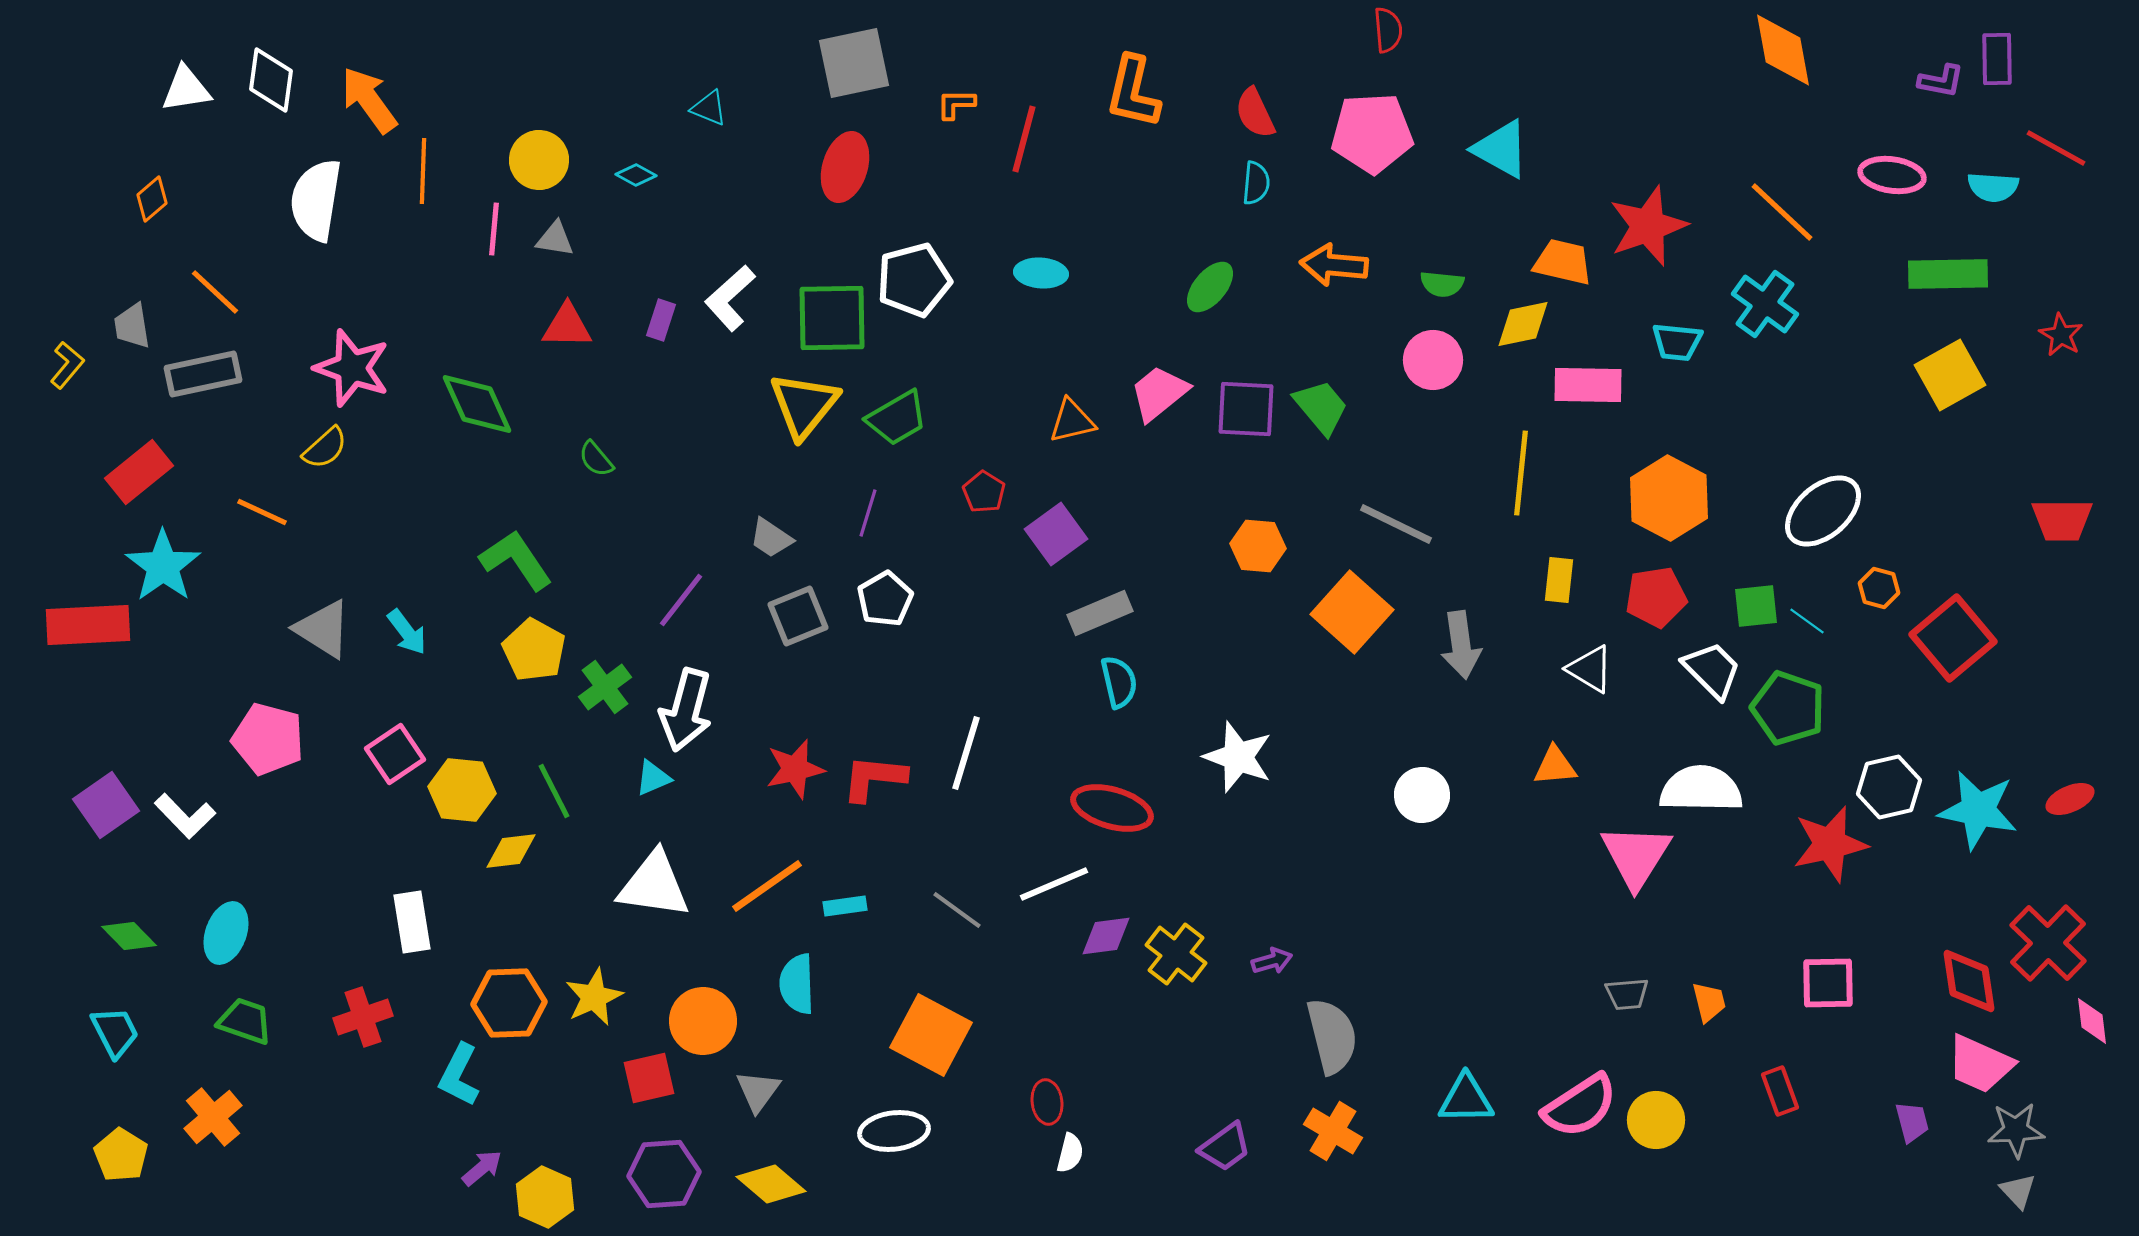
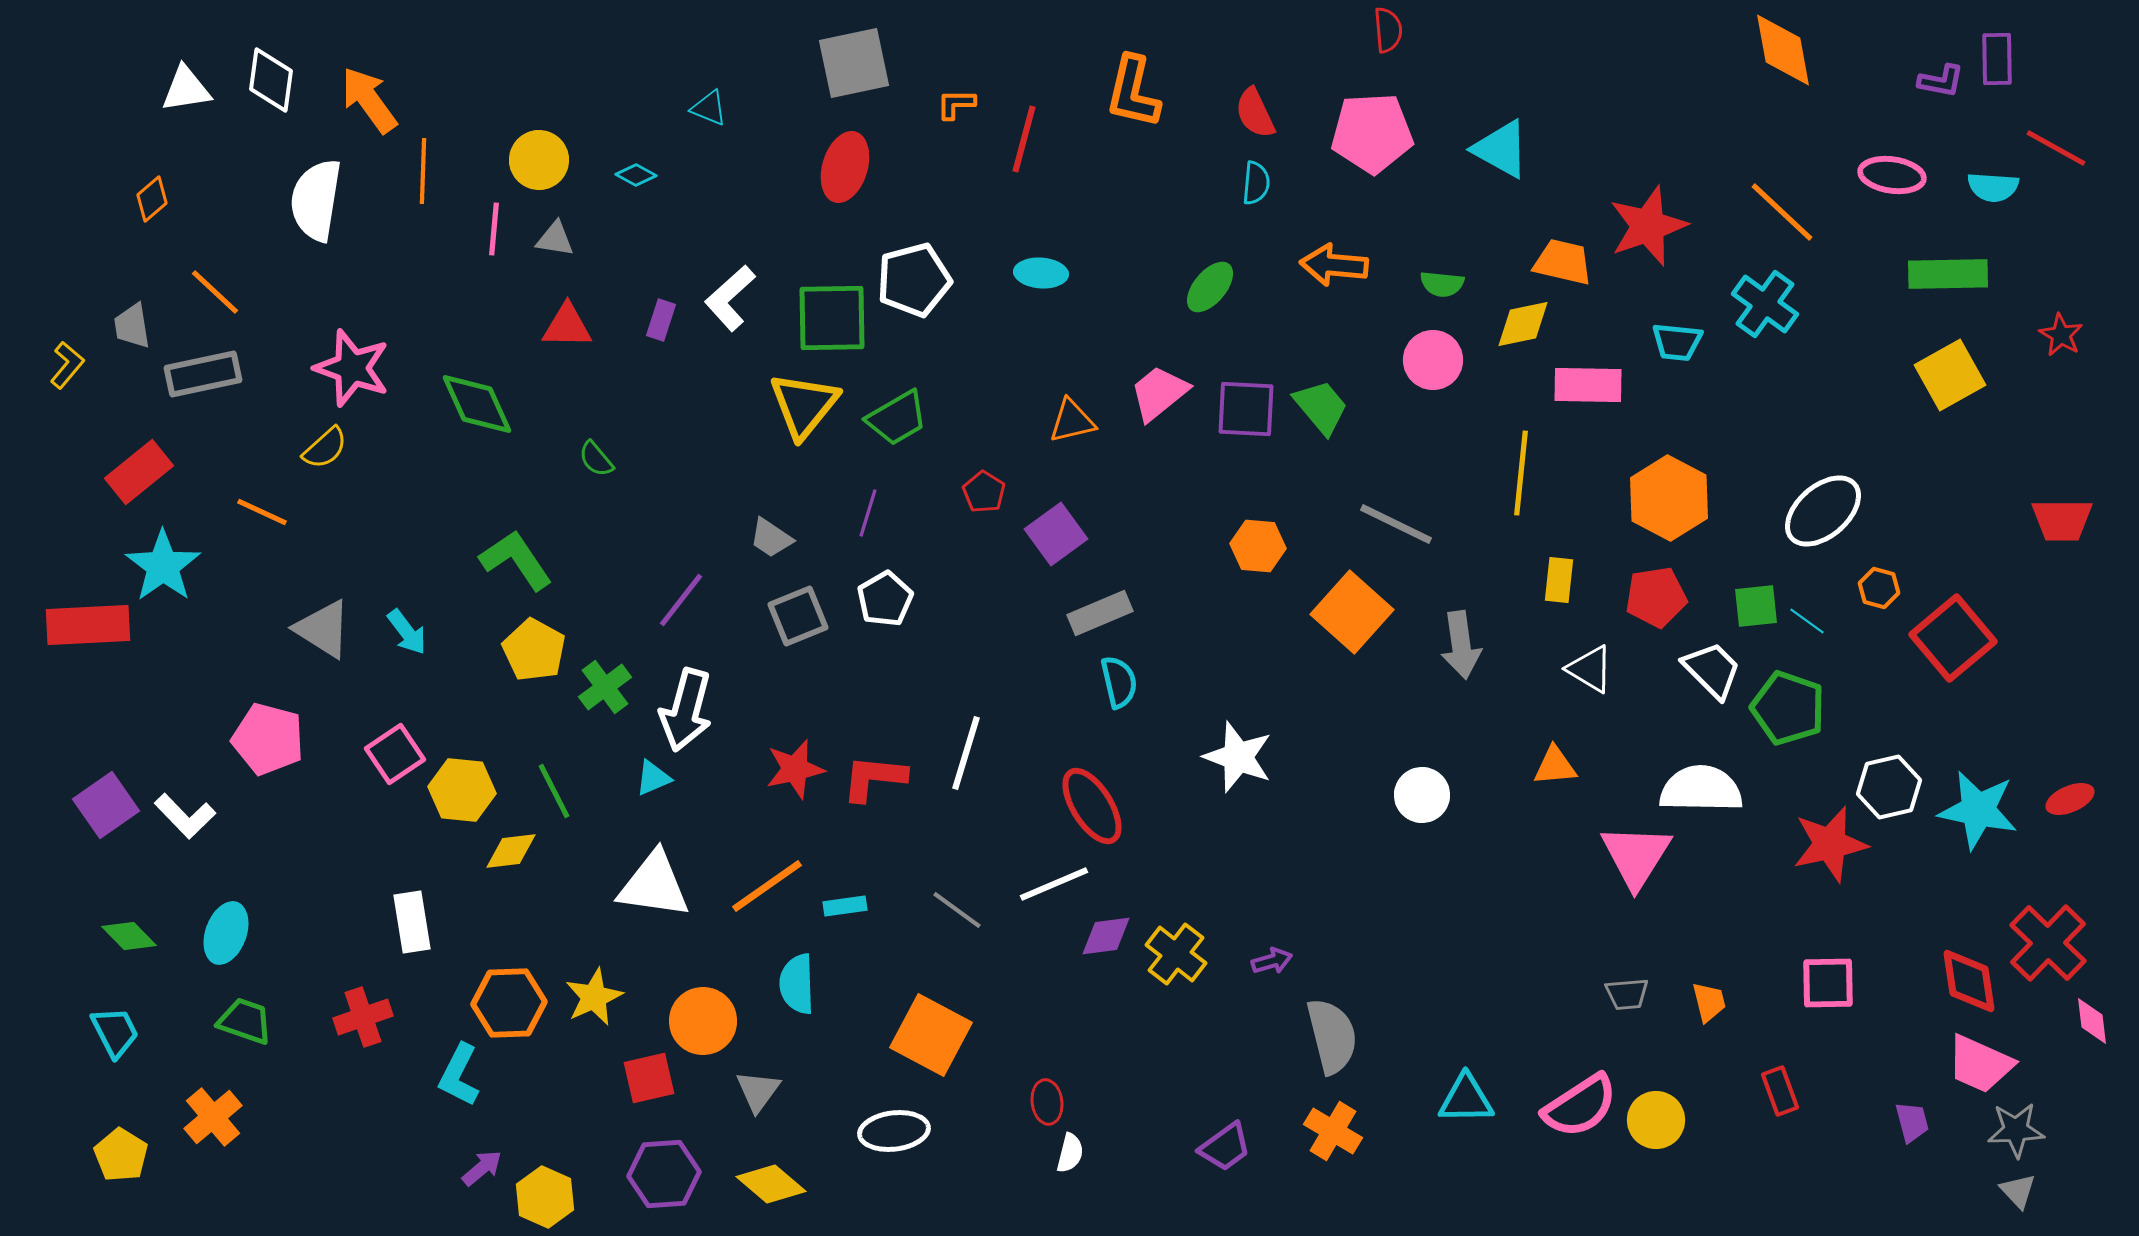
red ellipse at (1112, 808): moved 20 px left, 2 px up; rotated 42 degrees clockwise
